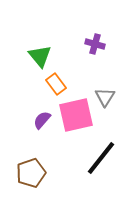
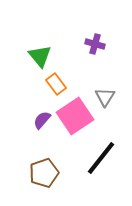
pink square: moved 1 px left, 1 px down; rotated 21 degrees counterclockwise
brown pentagon: moved 13 px right
